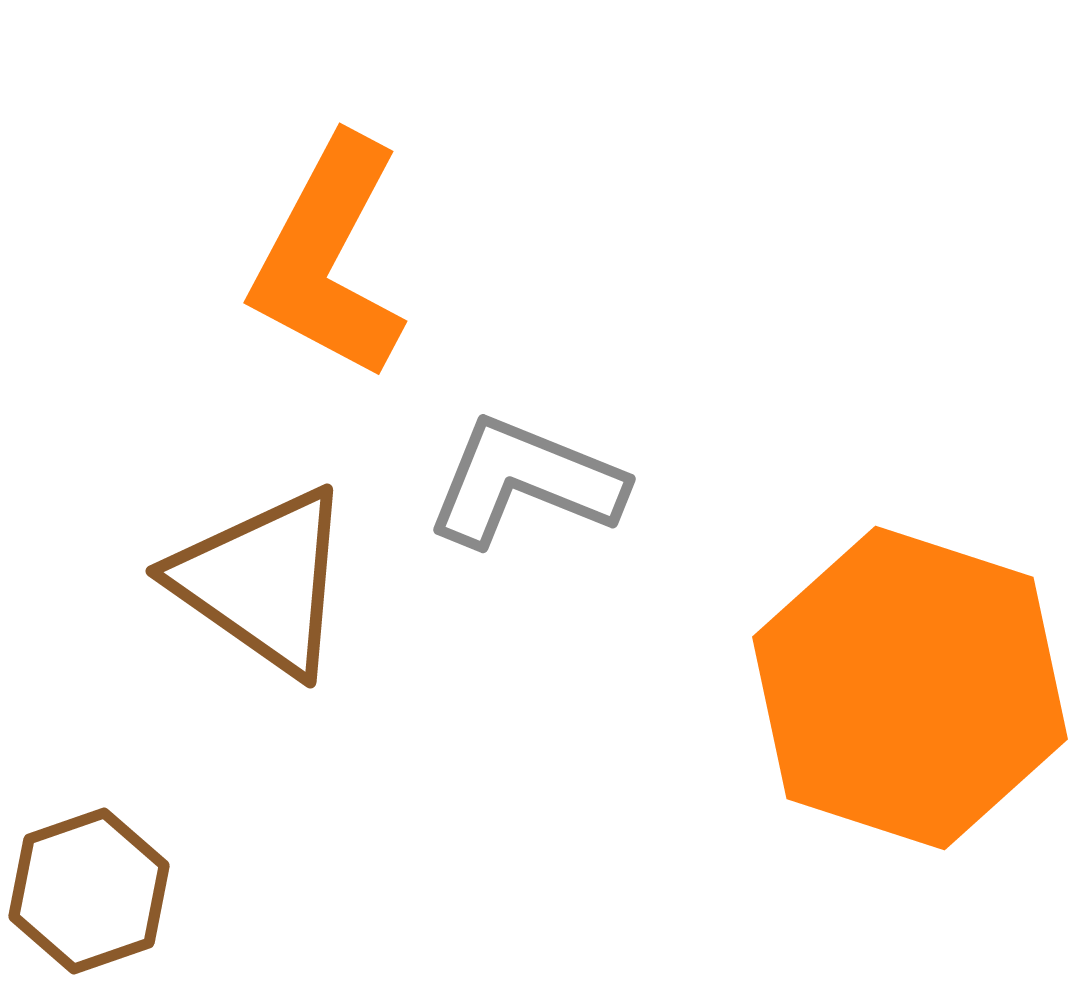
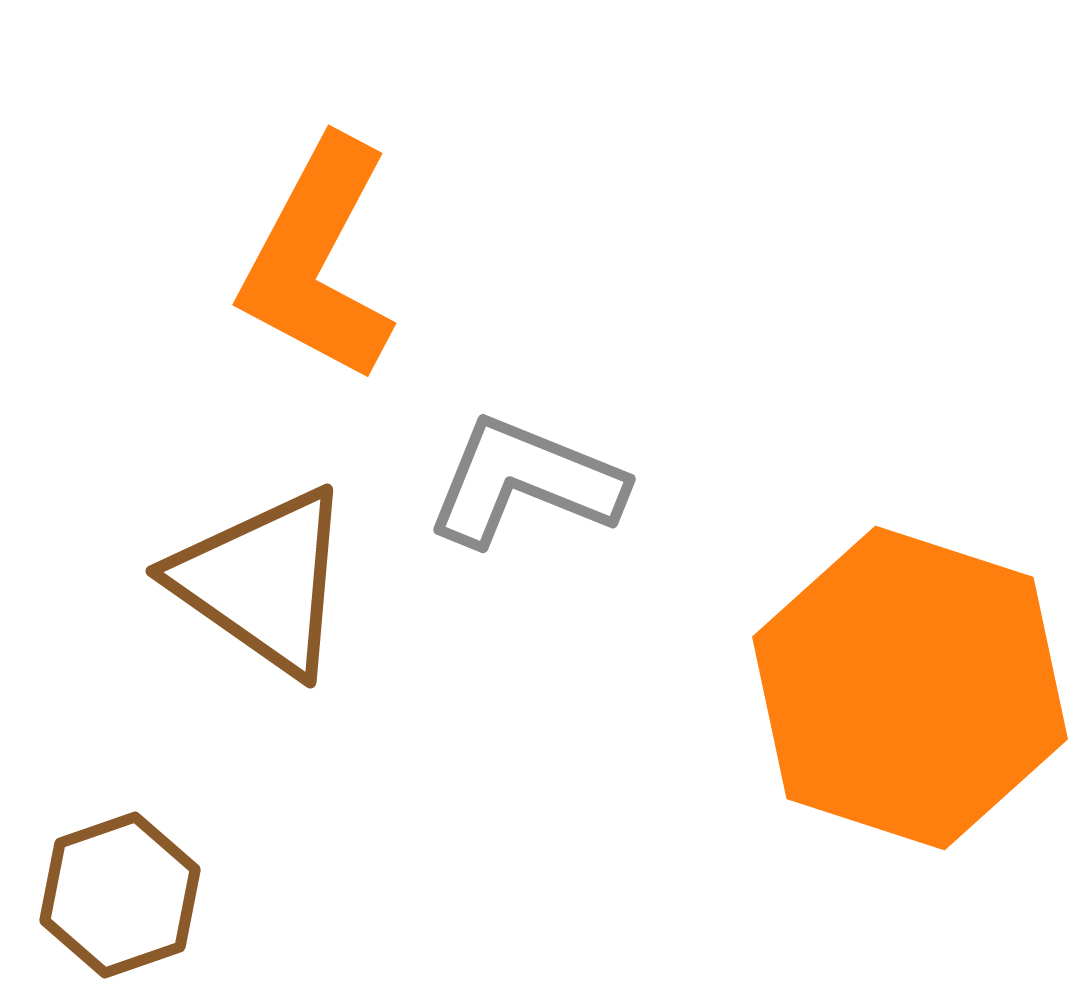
orange L-shape: moved 11 px left, 2 px down
brown hexagon: moved 31 px right, 4 px down
